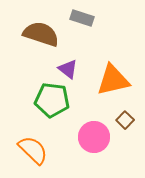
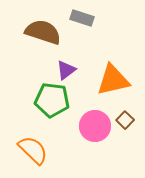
brown semicircle: moved 2 px right, 2 px up
purple triangle: moved 2 px left, 1 px down; rotated 45 degrees clockwise
pink circle: moved 1 px right, 11 px up
